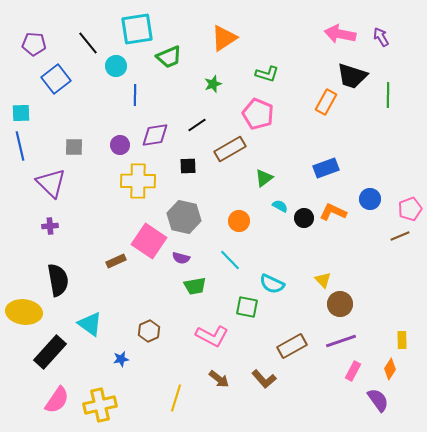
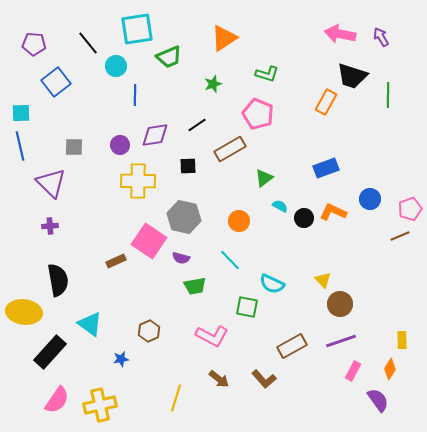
blue square at (56, 79): moved 3 px down
